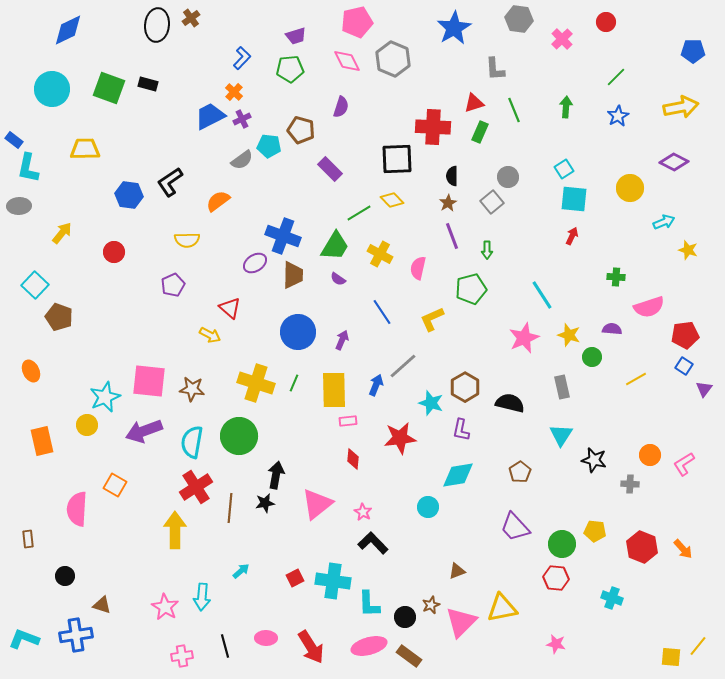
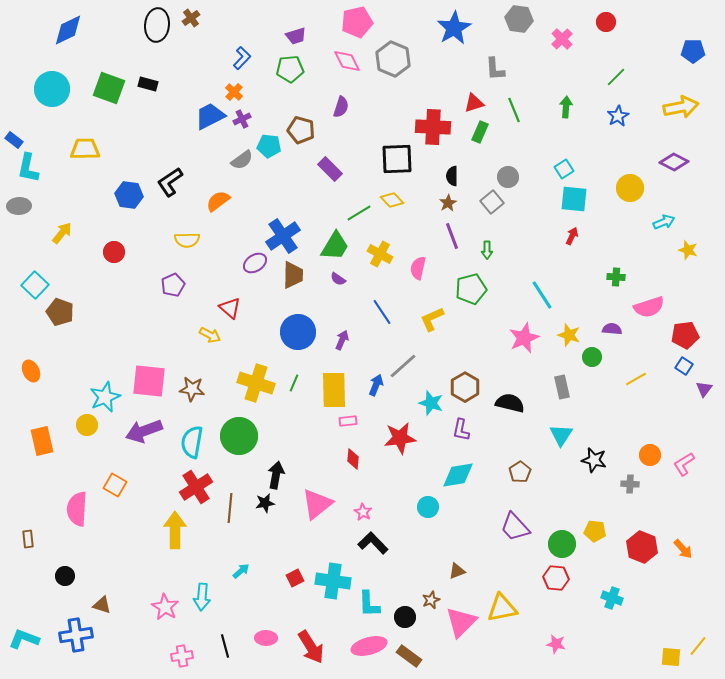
blue cross at (283, 236): rotated 36 degrees clockwise
brown pentagon at (59, 317): moved 1 px right, 5 px up
brown star at (431, 605): moved 5 px up
